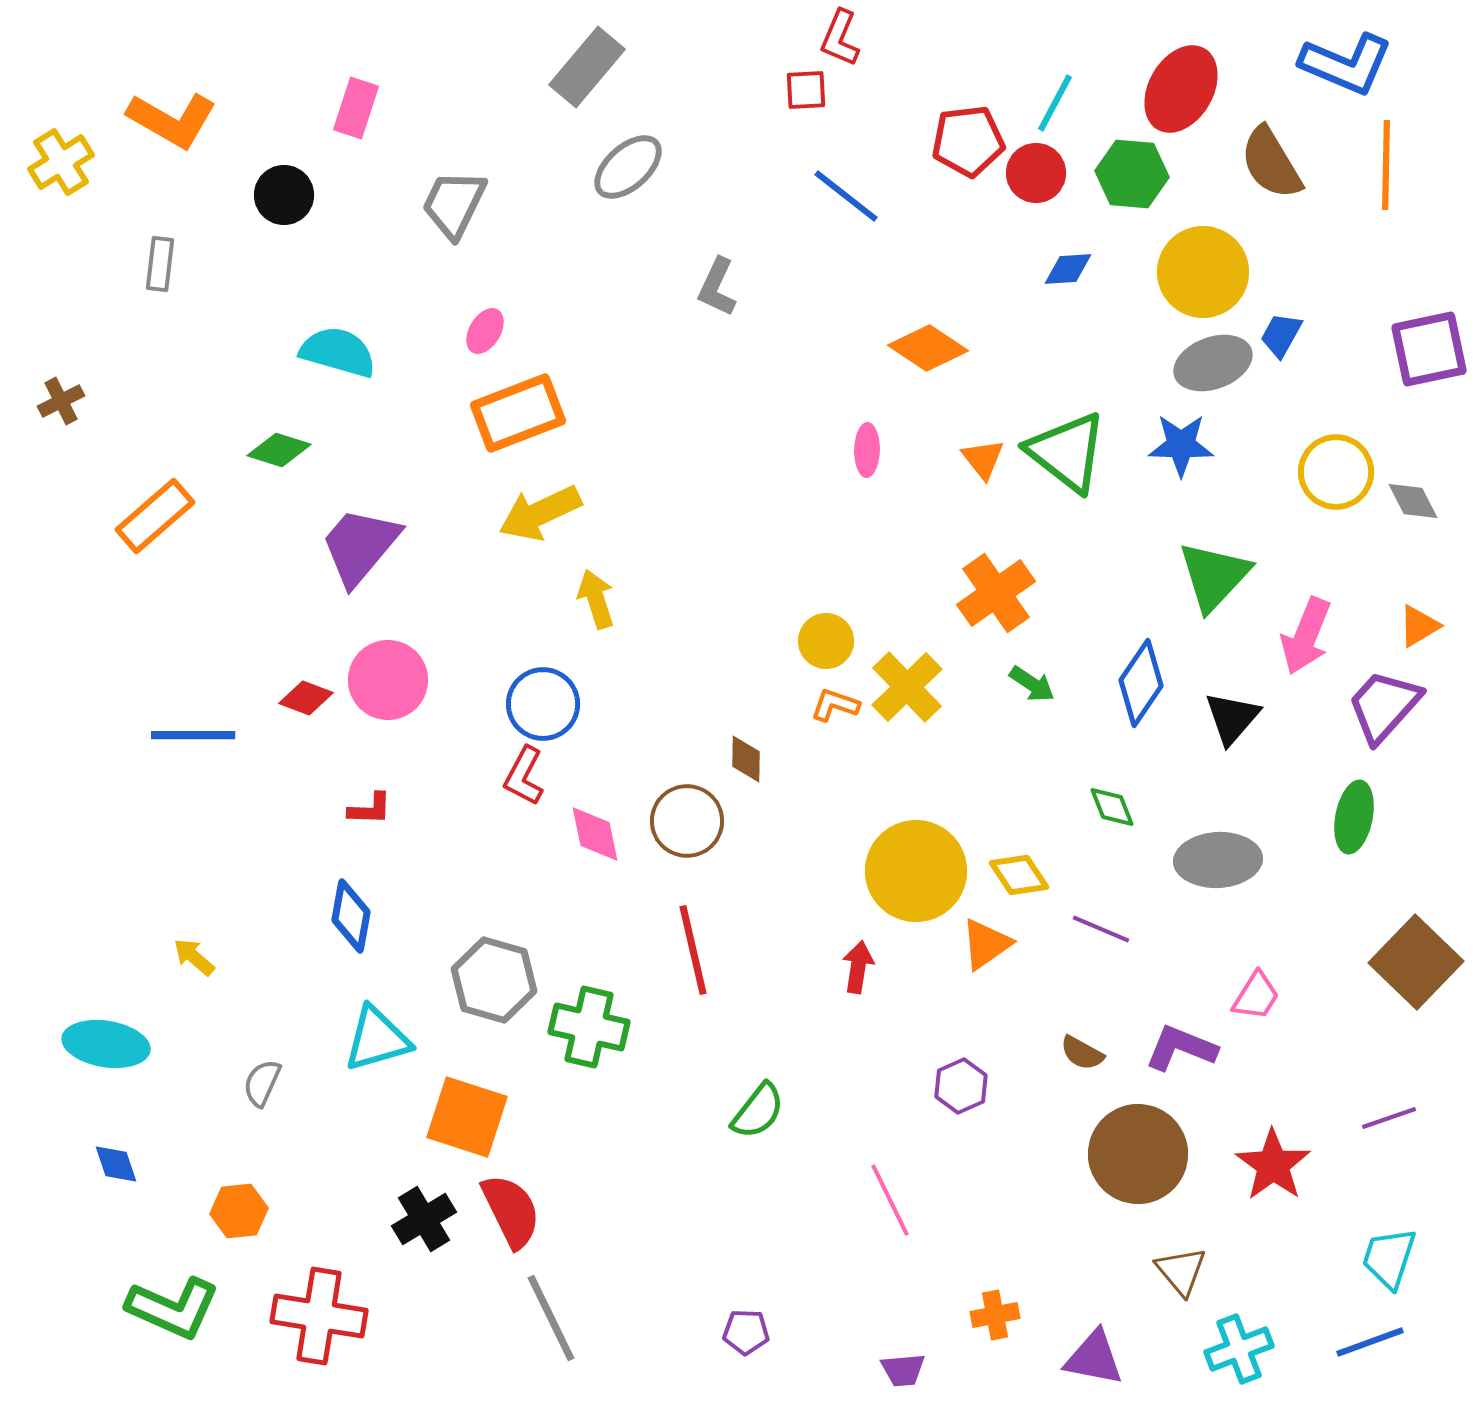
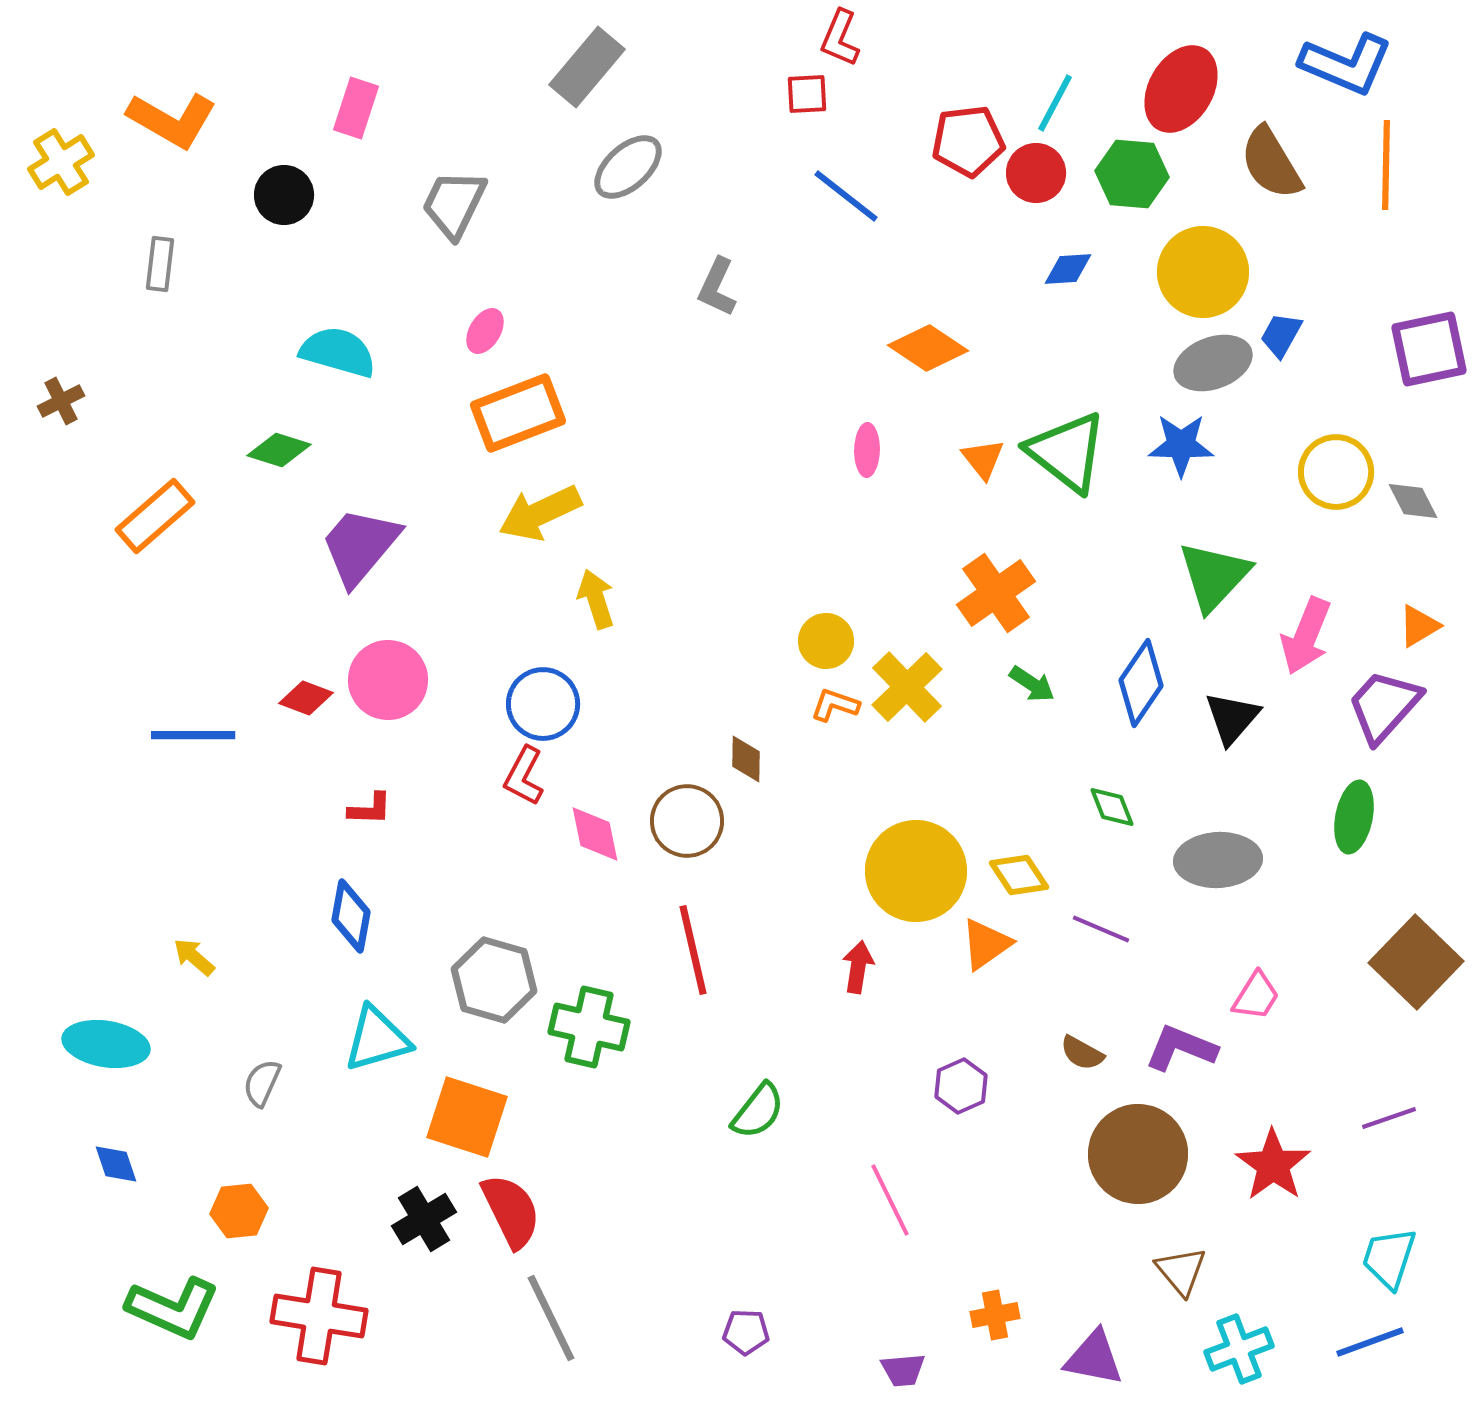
red square at (806, 90): moved 1 px right, 4 px down
